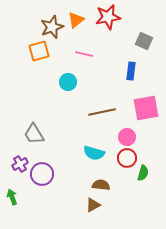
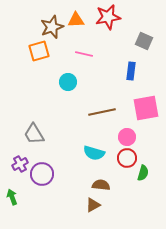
orange triangle: rotated 36 degrees clockwise
